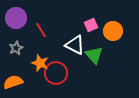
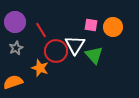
purple circle: moved 1 px left, 4 px down
pink square: rotated 32 degrees clockwise
orange circle: moved 4 px up
white triangle: rotated 35 degrees clockwise
orange star: moved 5 px down
red circle: moved 22 px up
